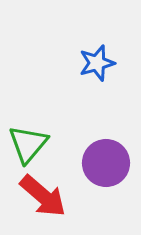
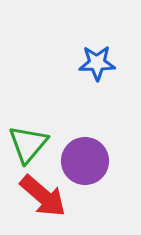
blue star: rotated 15 degrees clockwise
purple circle: moved 21 px left, 2 px up
